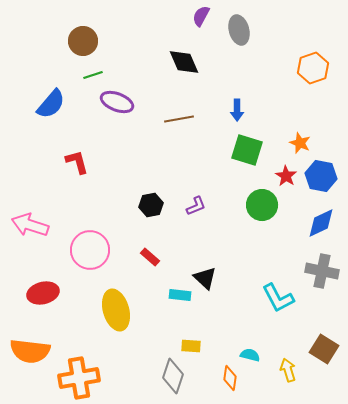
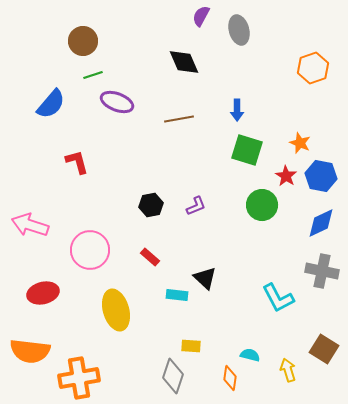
cyan rectangle: moved 3 px left
